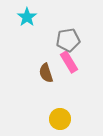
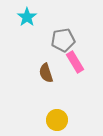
gray pentagon: moved 5 px left
pink rectangle: moved 6 px right
yellow circle: moved 3 px left, 1 px down
